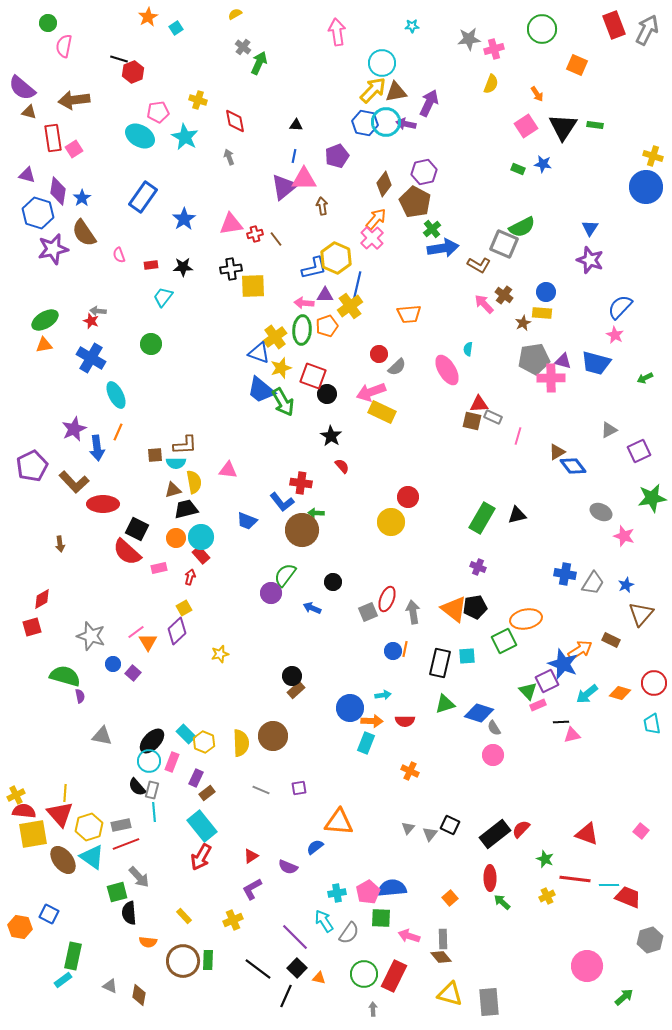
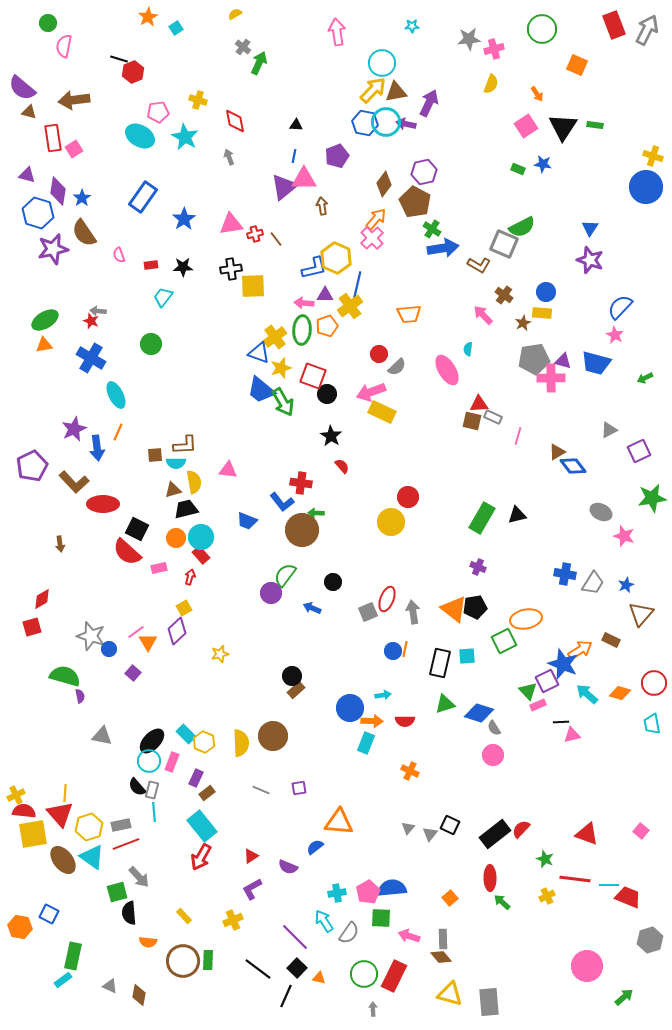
green cross at (432, 229): rotated 18 degrees counterclockwise
pink arrow at (484, 304): moved 1 px left, 11 px down
blue circle at (113, 664): moved 4 px left, 15 px up
cyan arrow at (587, 694): rotated 80 degrees clockwise
